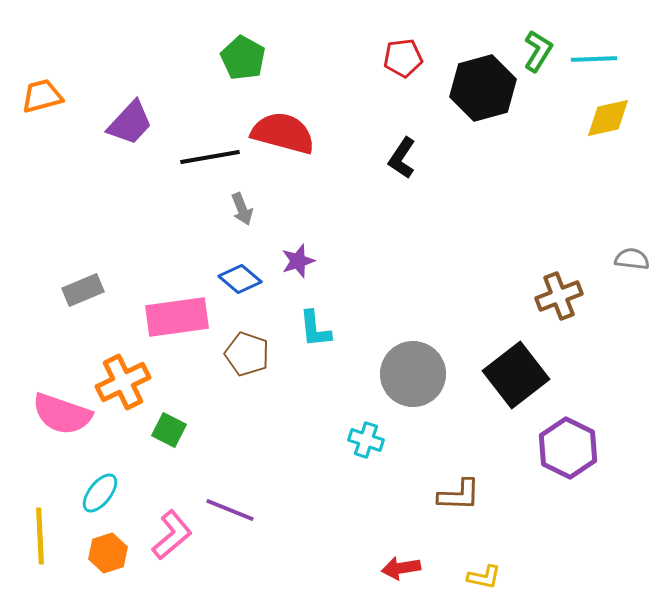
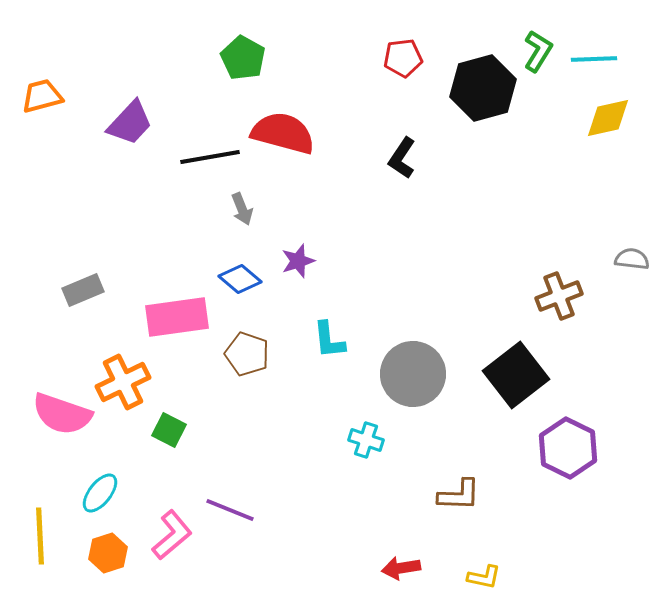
cyan L-shape: moved 14 px right, 11 px down
